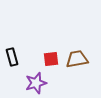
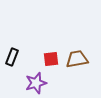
black rectangle: rotated 36 degrees clockwise
